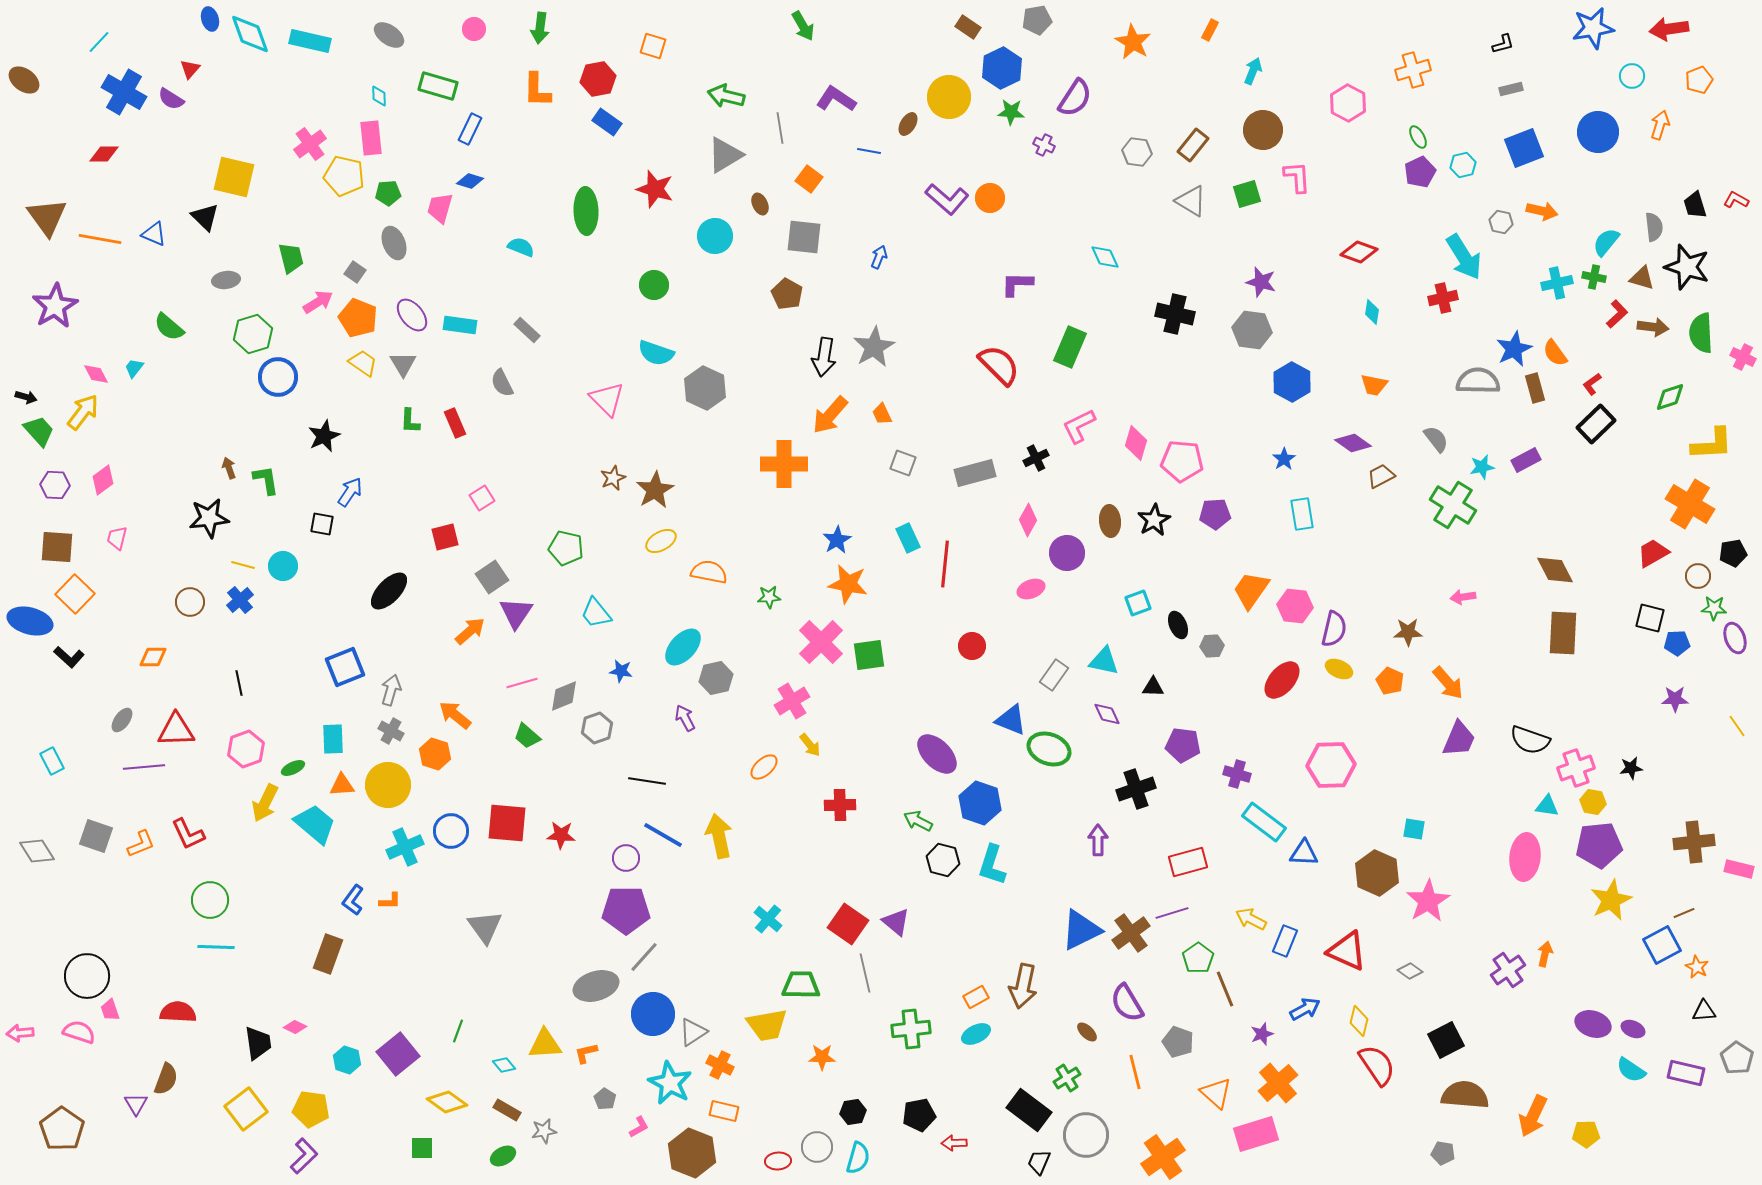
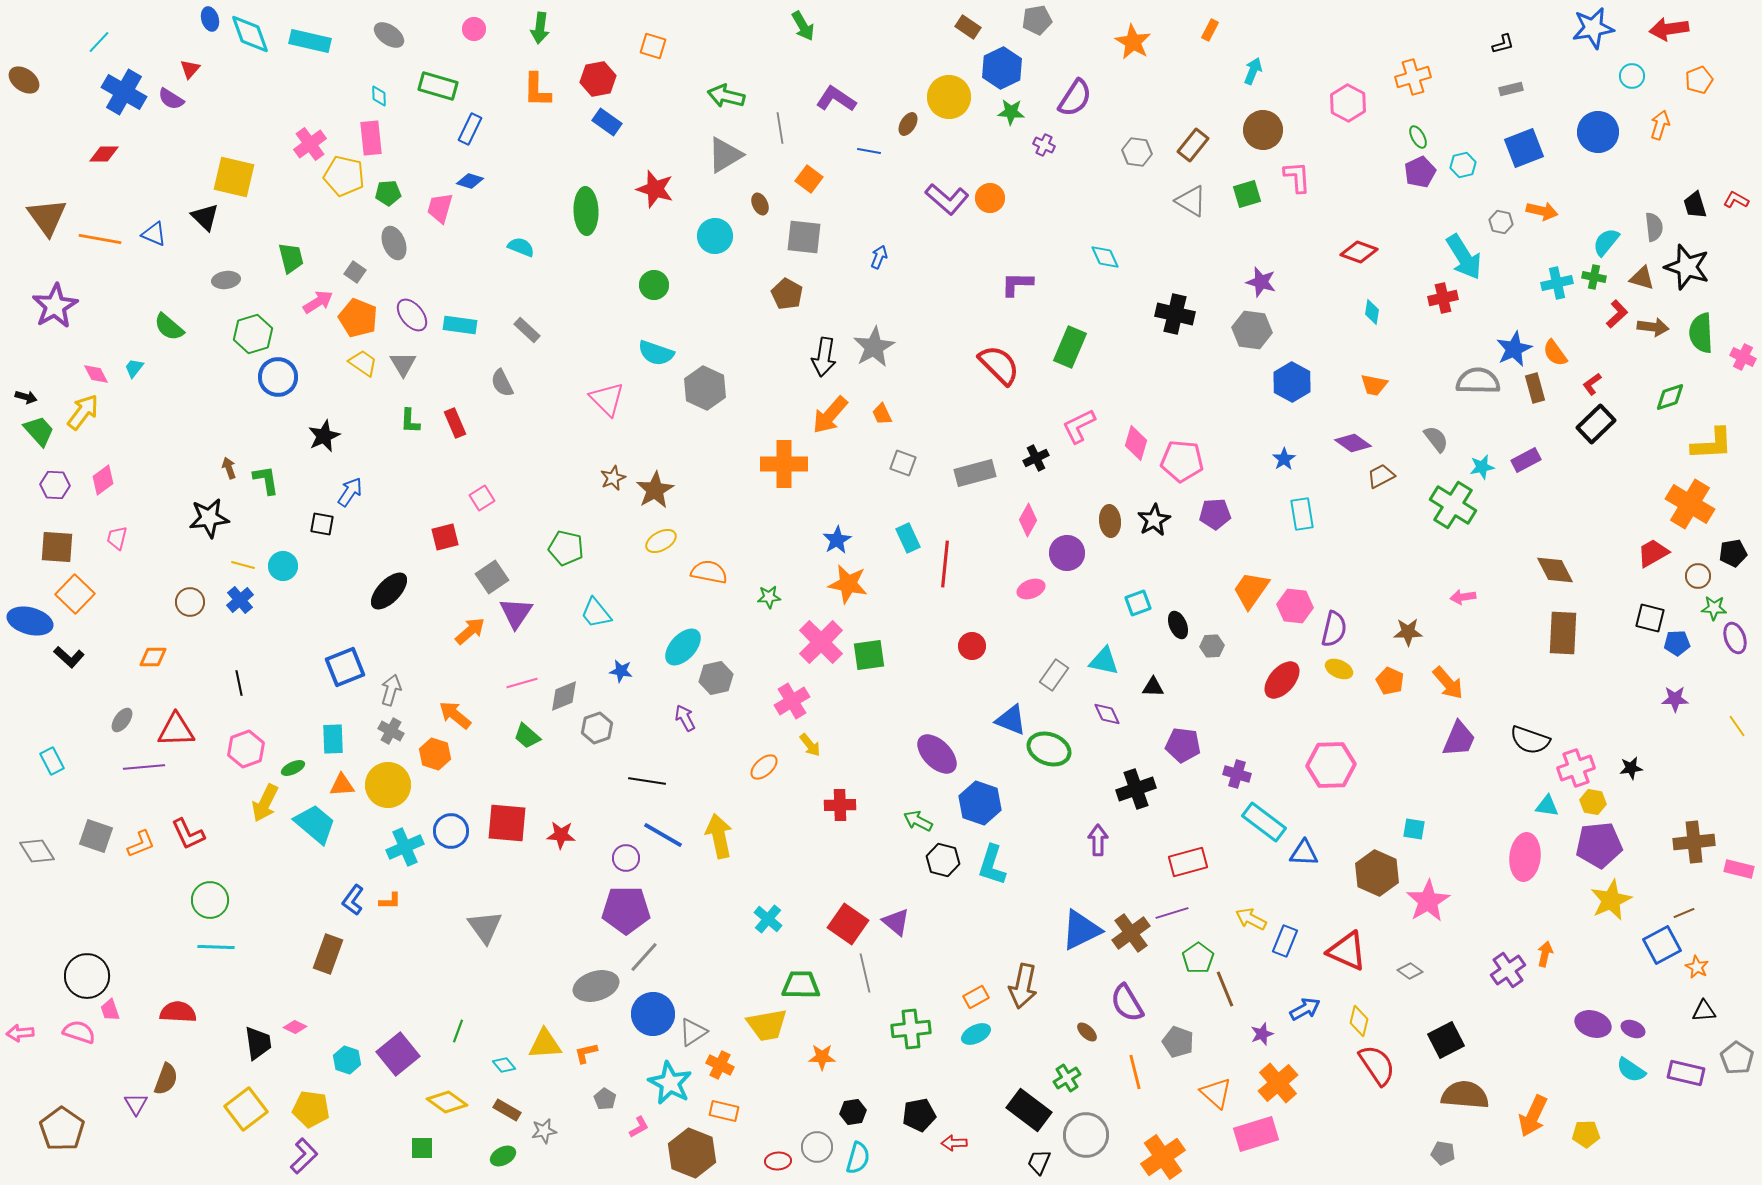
orange cross at (1413, 70): moved 7 px down
